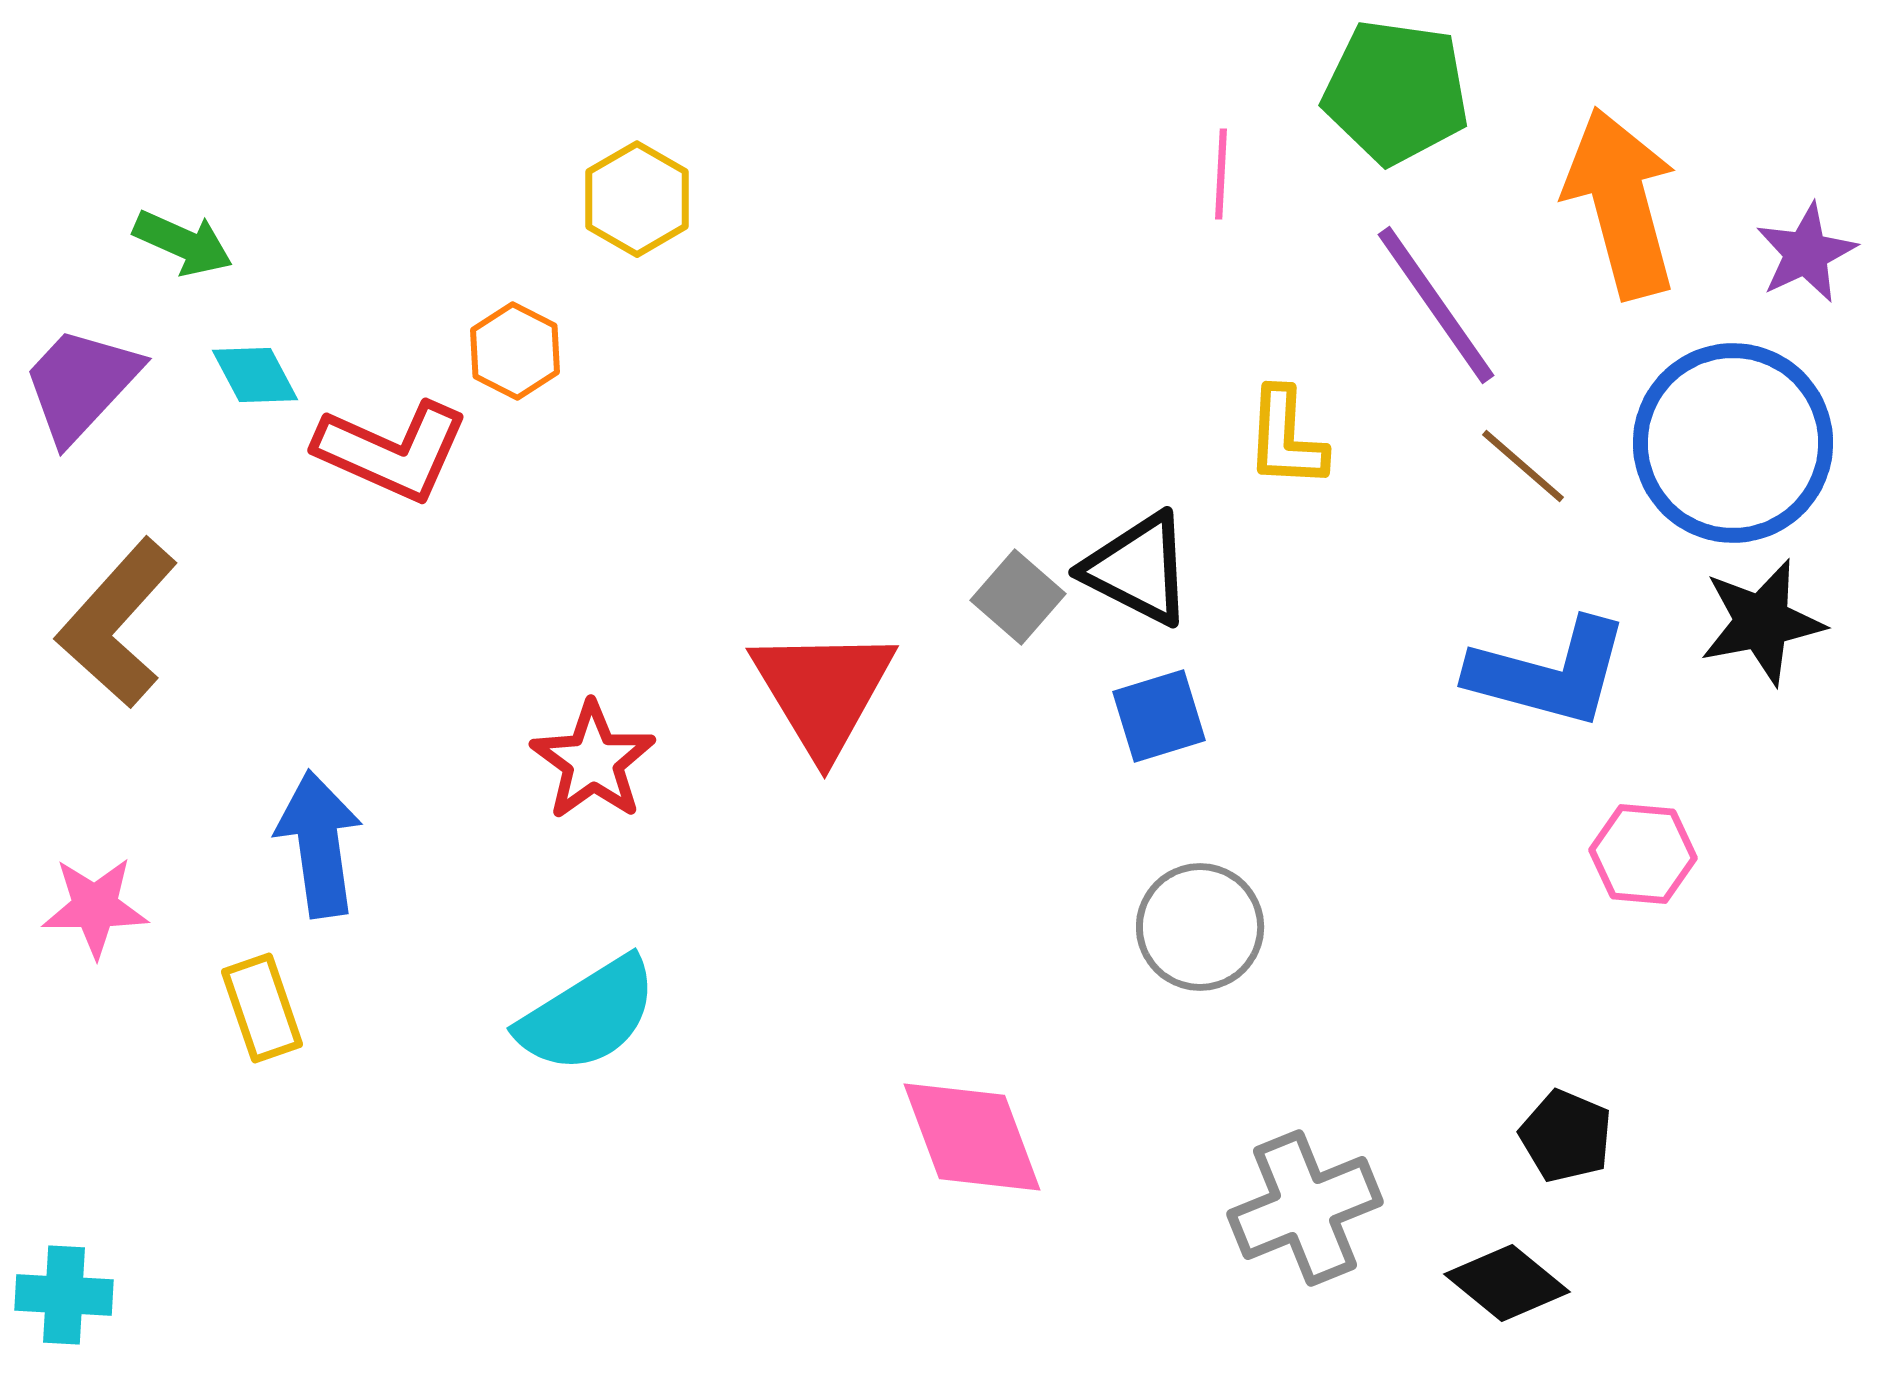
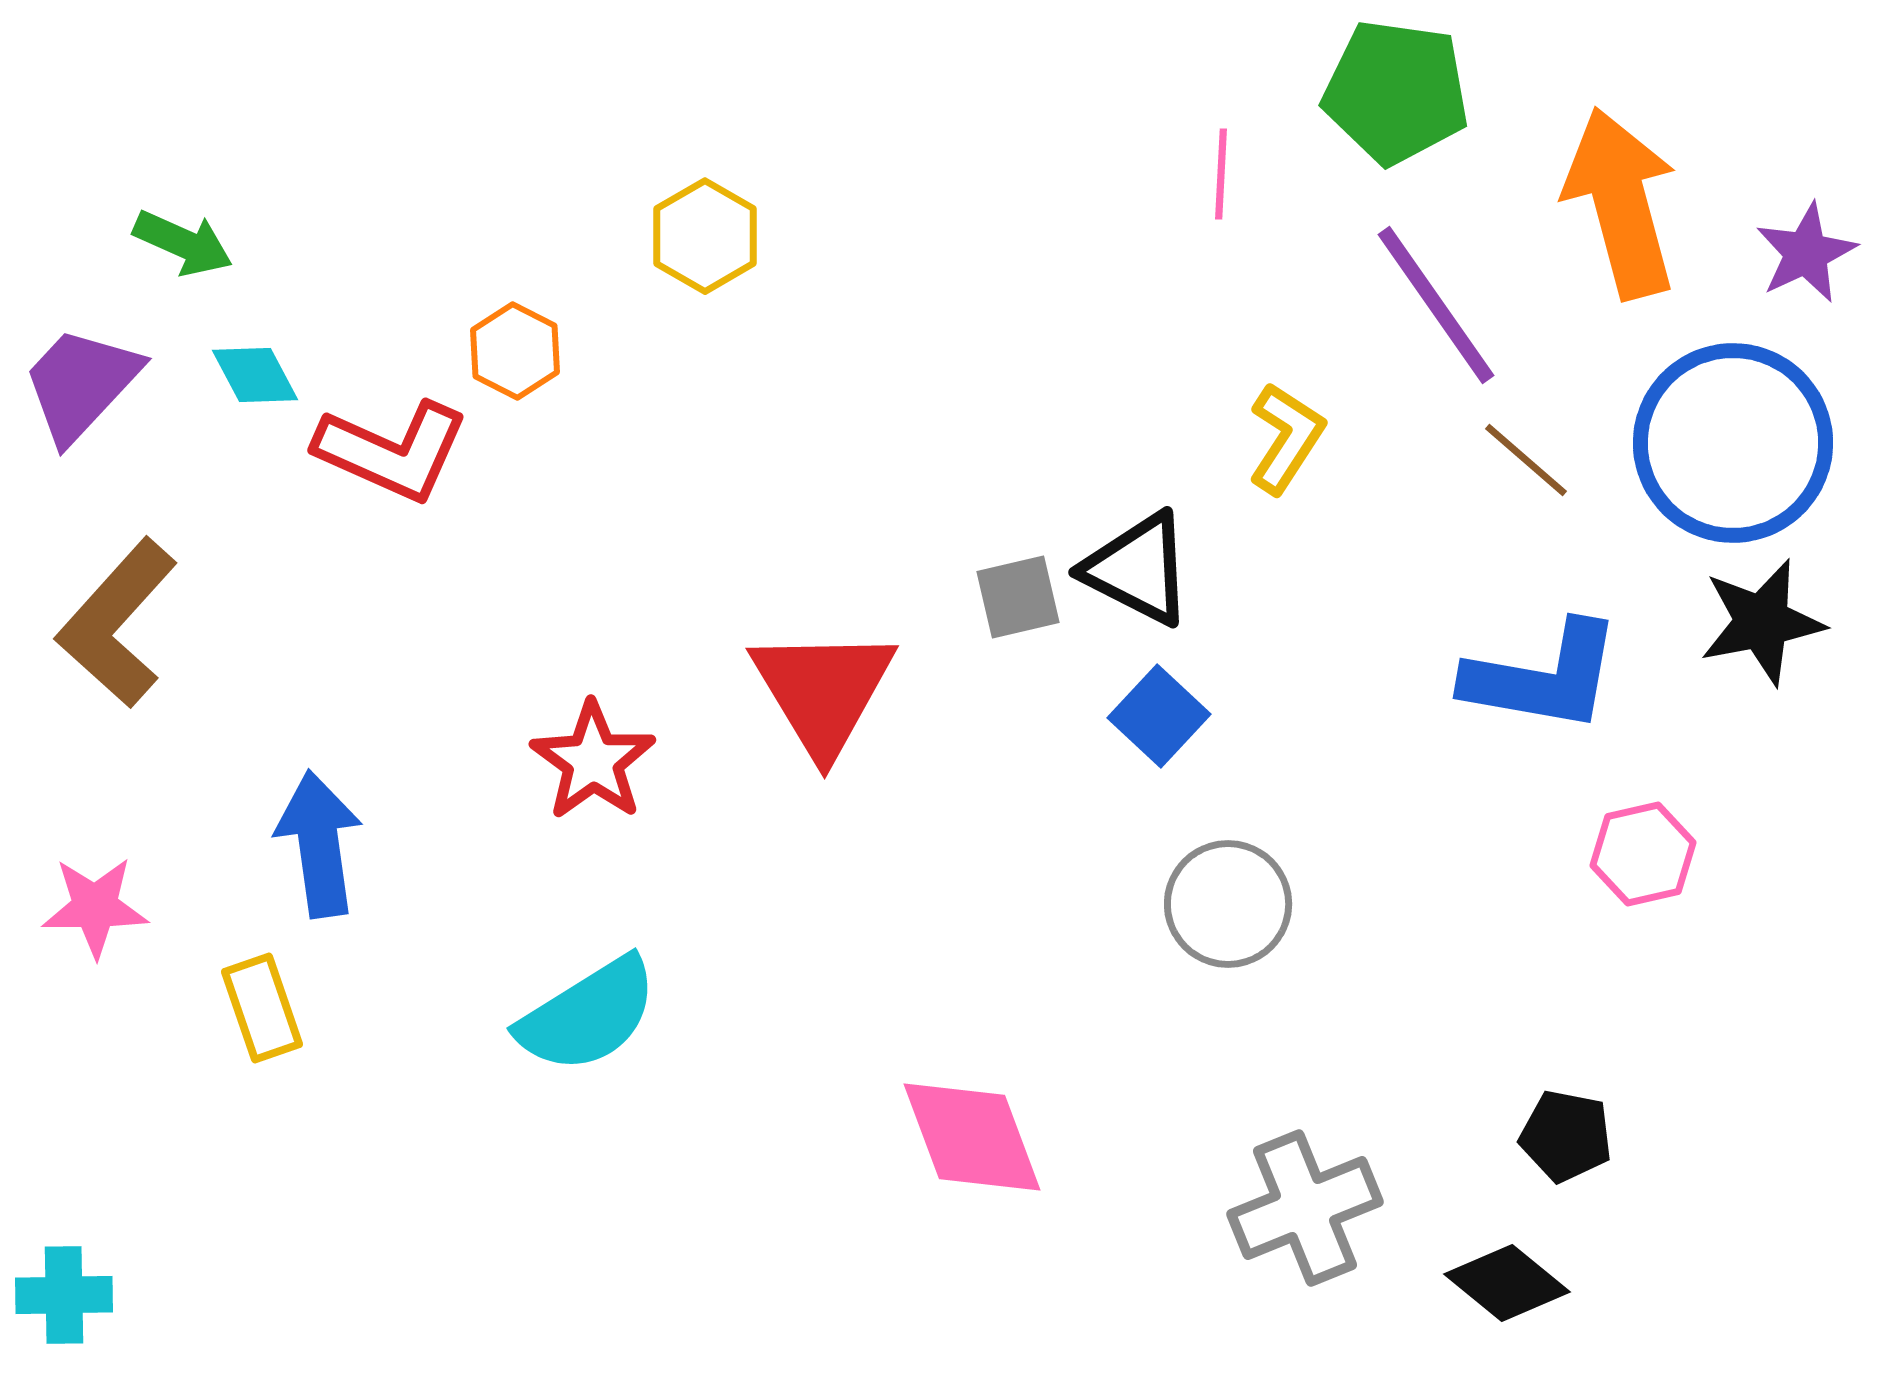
yellow hexagon: moved 68 px right, 37 px down
yellow L-shape: rotated 150 degrees counterclockwise
brown line: moved 3 px right, 6 px up
gray square: rotated 36 degrees clockwise
blue L-shape: moved 6 px left, 4 px down; rotated 5 degrees counterclockwise
blue square: rotated 30 degrees counterclockwise
pink hexagon: rotated 18 degrees counterclockwise
gray circle: moved 28 px right, 23 px up
black pentagon: rotated 12 degrees counterclockwise
cyan cross: rotated 4 degrees counterclockwise
